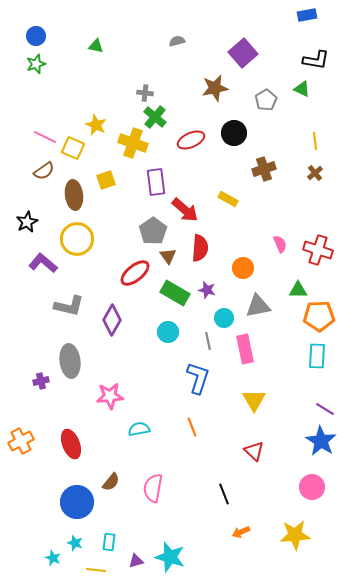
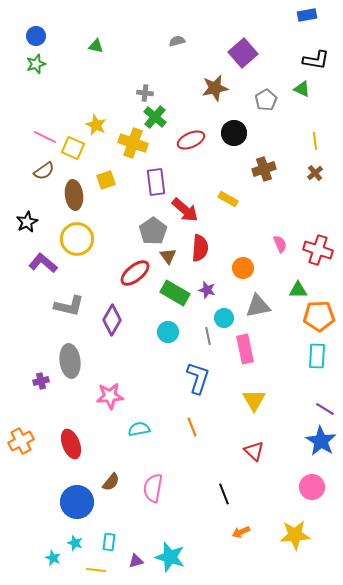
gray line at (208, 341): moved 5 px up
